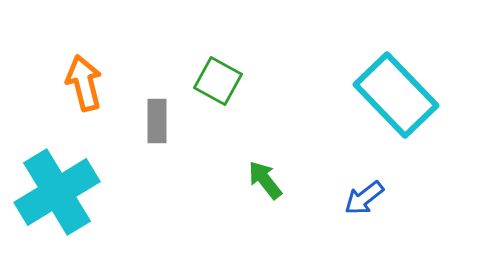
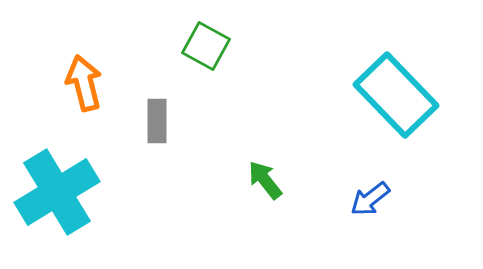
green square: moved 12 px left, 35 px up
blue arrow: moved 6 px right, 1 px down
